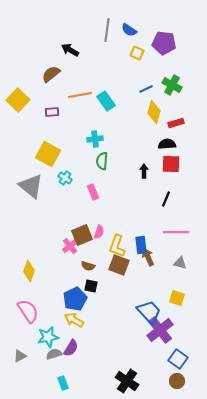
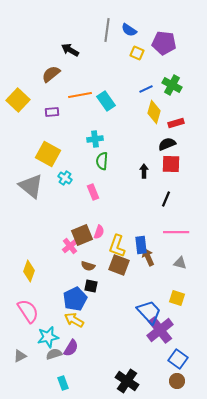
black semicircle at (167, 144): rotated 18 degrees counterclockwise
